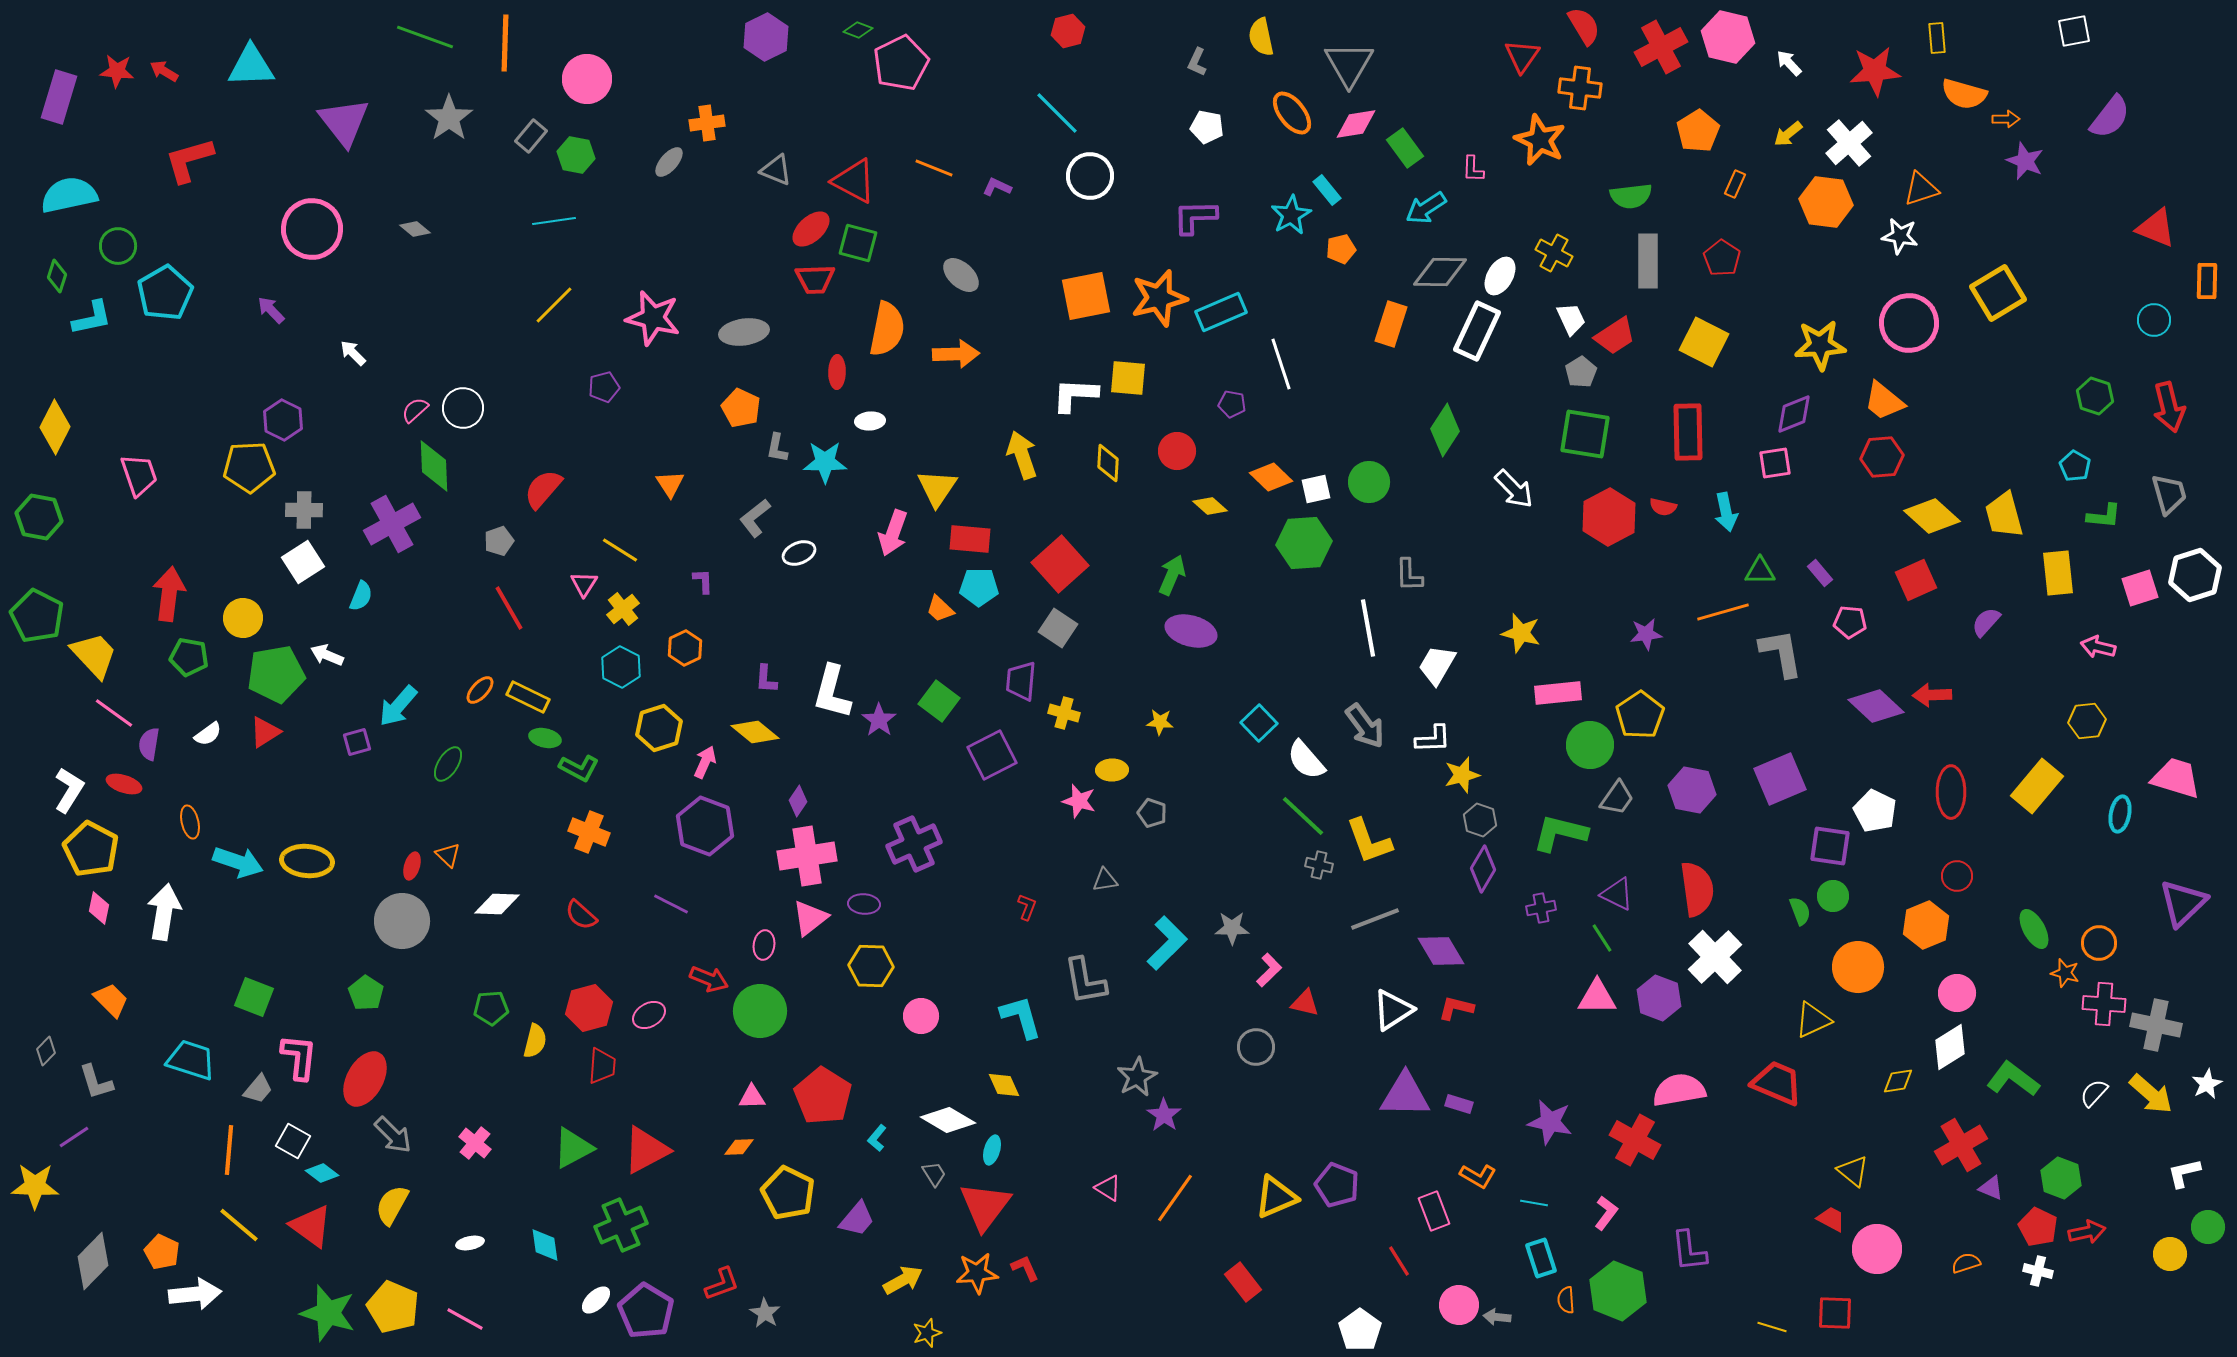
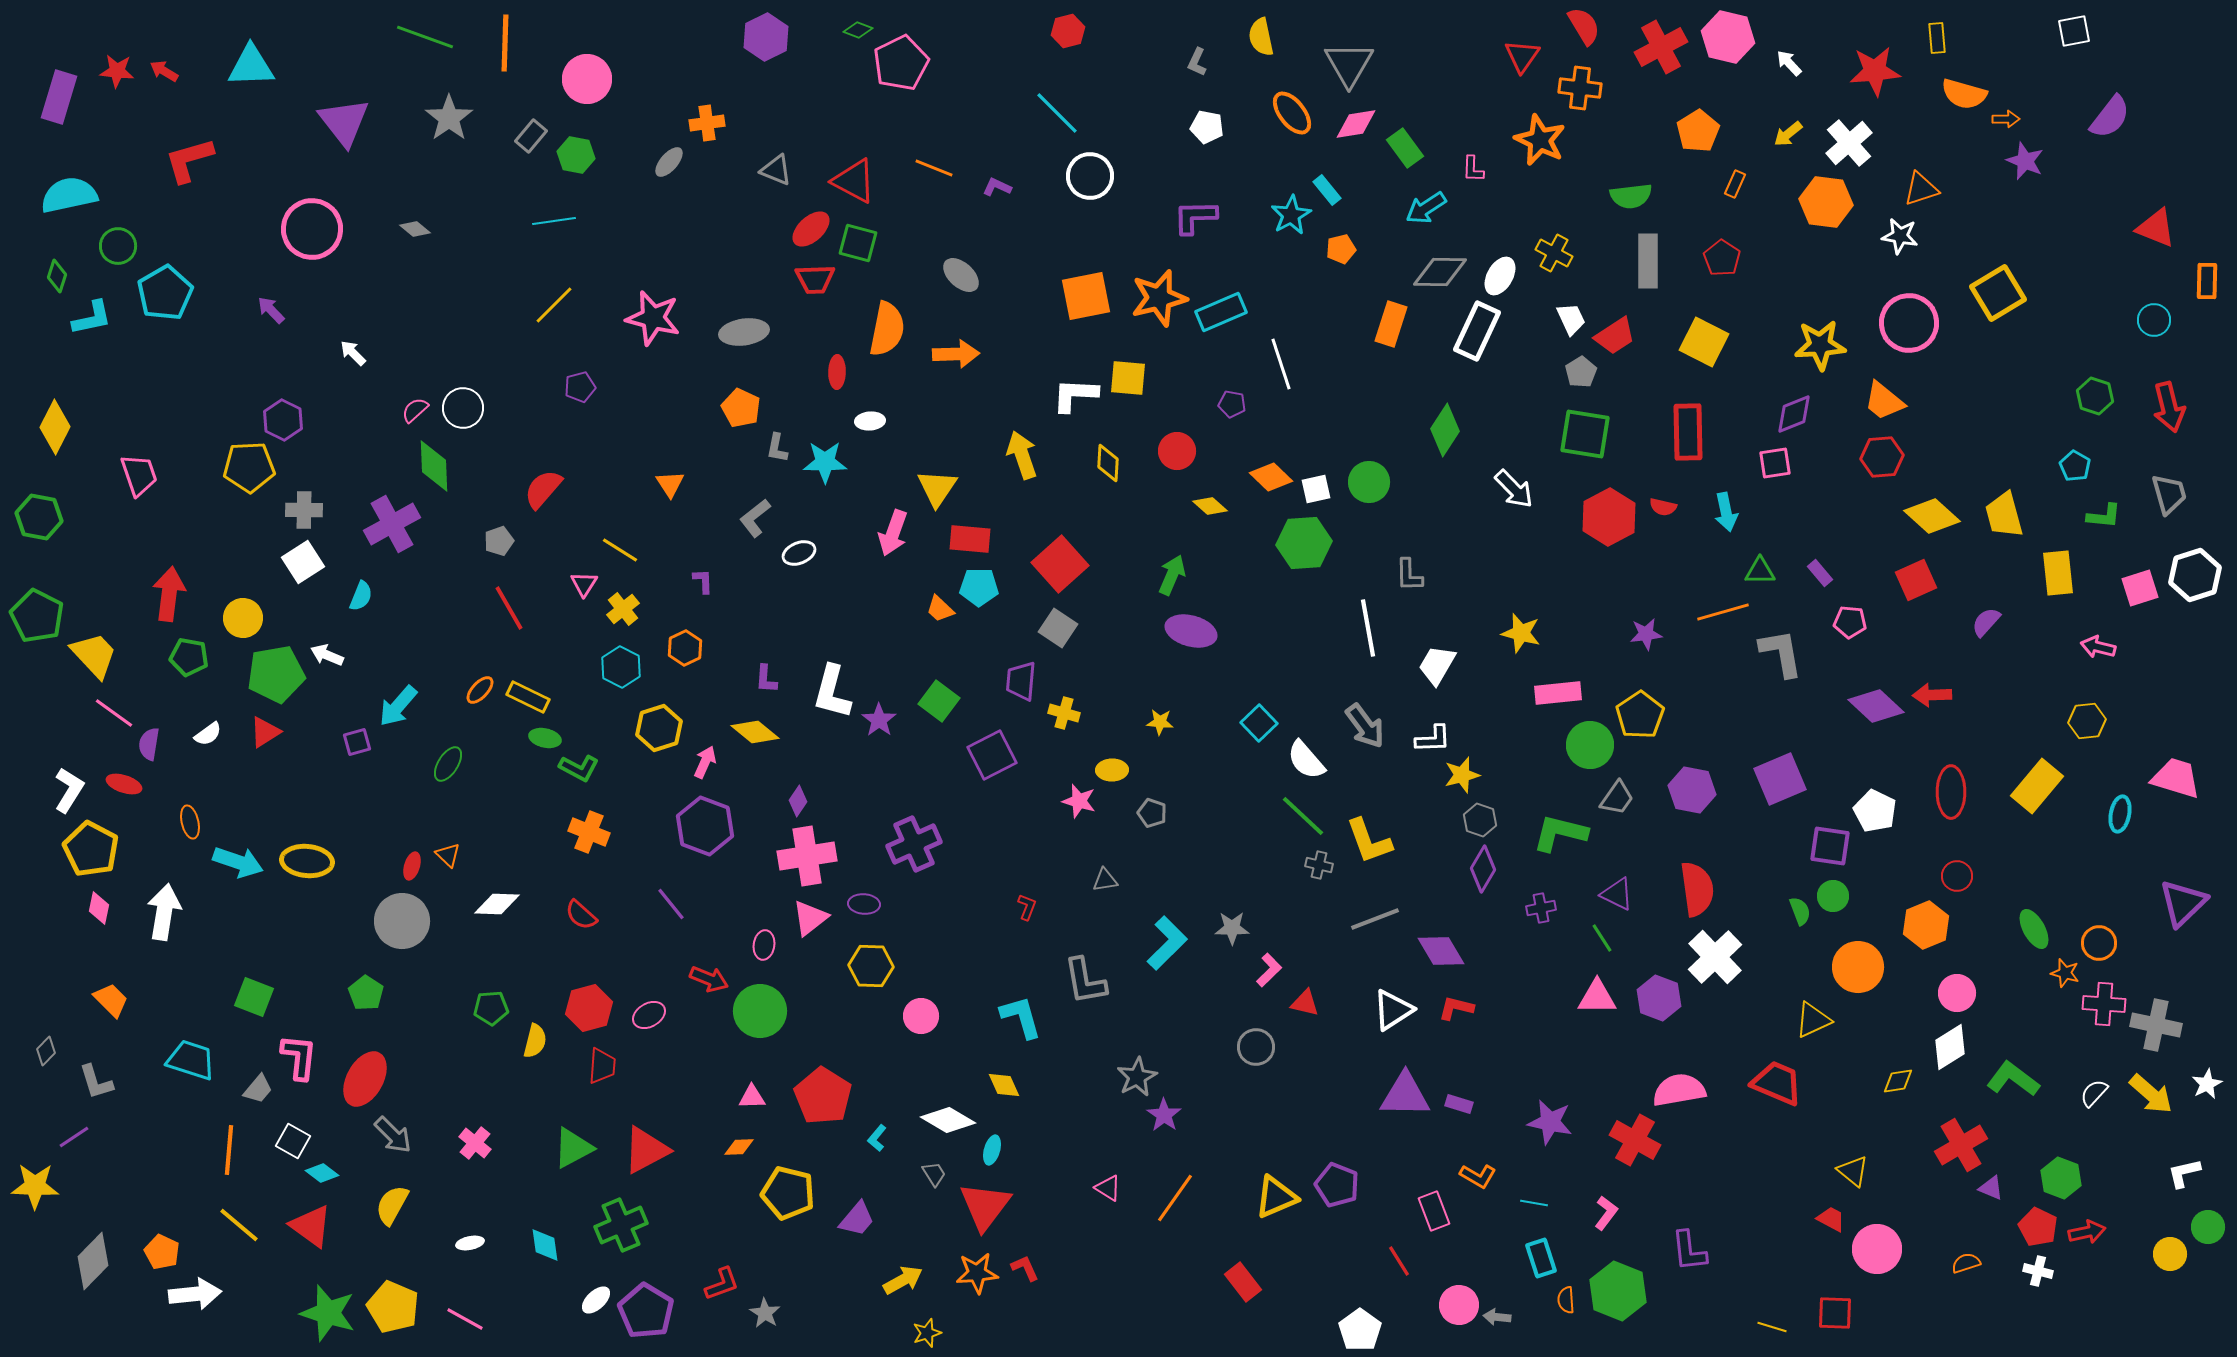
purple pentagon at (604, 387): moved 24 px left
purple line at (671, 904): rotated 24 degrees clockwise
yellow pentagon at (788, 1193): rotated 12 degrees counterclockwise
